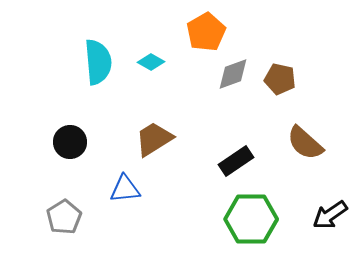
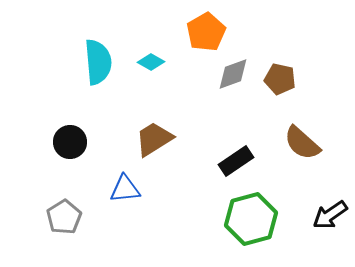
brown semicircle: moved 3 px left
green hexagon: rotated 15 degrees counterclockwise
